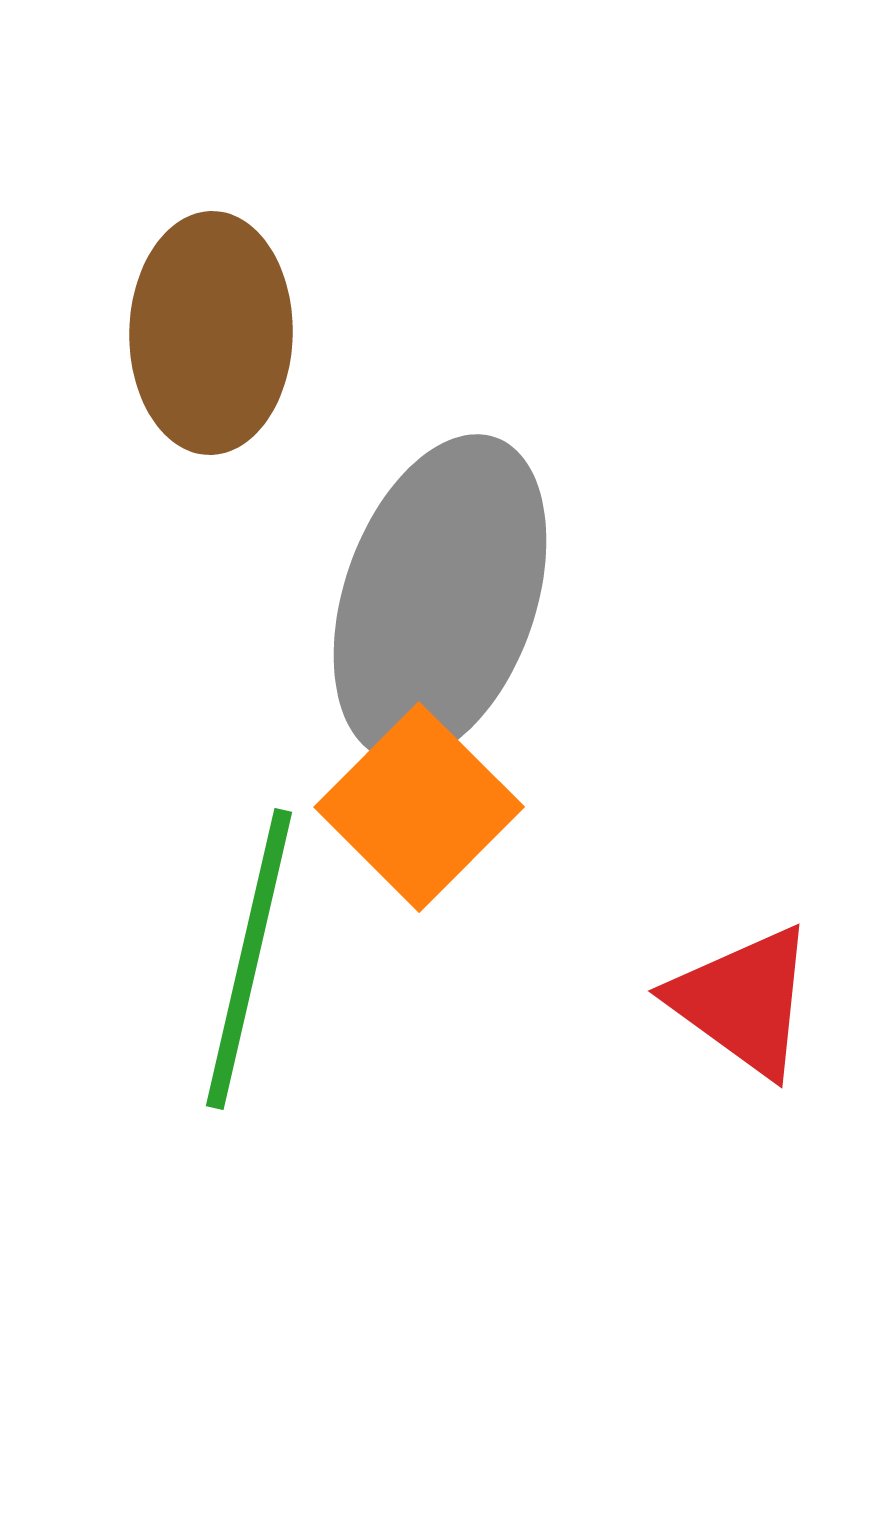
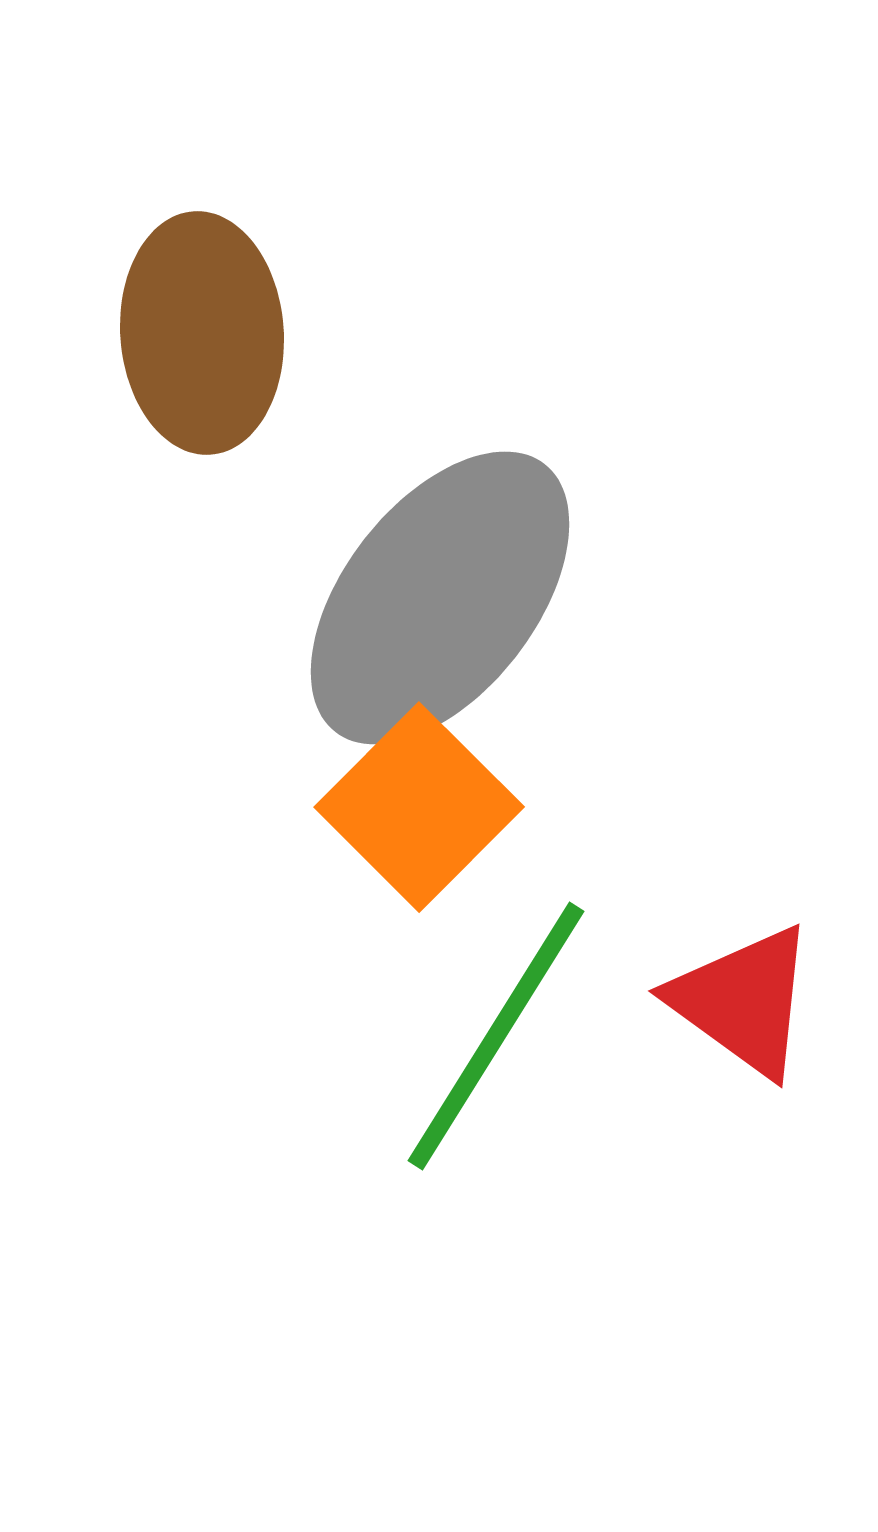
brown ellipse: moved 9 px left; rotated 5 degrees counterclockwise
gray ellipse: rotated 19 degrees clockwise
green line: moved 247 px right, 77 px down; rotated 19 degrees clockwise
